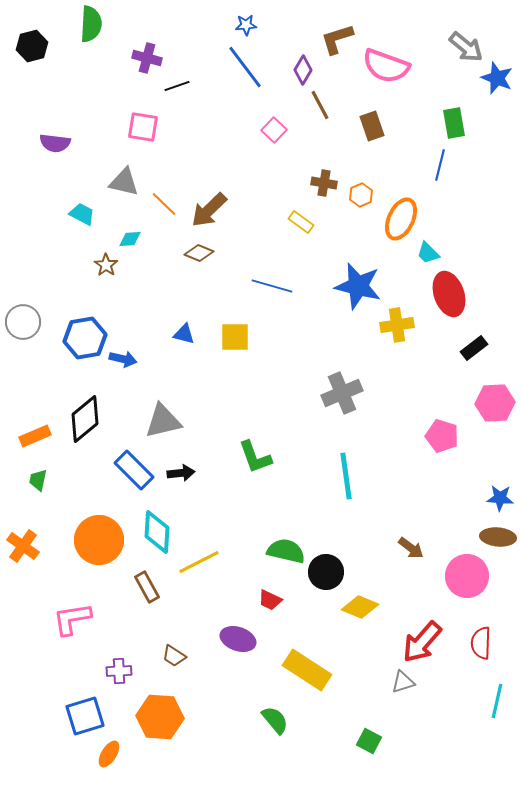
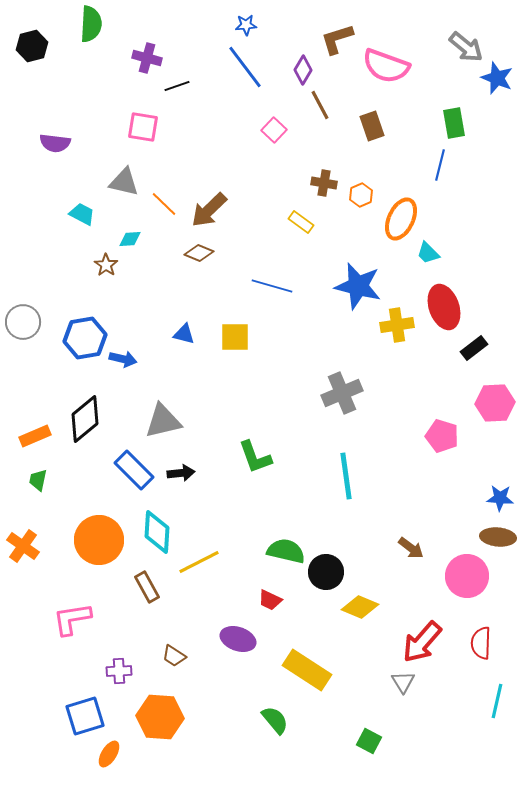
red ellipse at (449, 294): moved 5 px left, 13 px down
gray triangle at (403, 682): rotated 45 degrees counterclockwise
